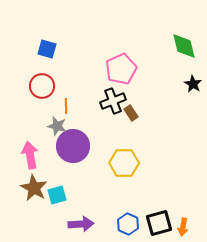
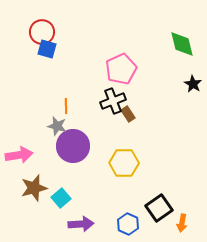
green diamond: moved 2 px left, 2 px up
red circle: moved 54 px up
brown rectangle: moved 3 px left, 1 px down
pink arrow: moved 11 px left; rotated 92 degrees clockwise
brown star: rotated 28 degrees clockwise
cyan square: moved 4 px right, 3 px down; rotated 24 degrees counterclockwise
black square: moved 15 px up; rotated 20 degrees counterclockwise
orange arrow: moved 1 px left, 4 px up
